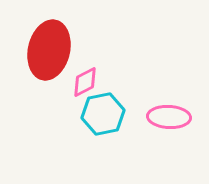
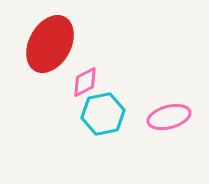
red ellipse: moved 1 px right, 6 px up; rotated 16 degrees clockwise
pink ellipse: rotated 18 degrees counterclockwise
